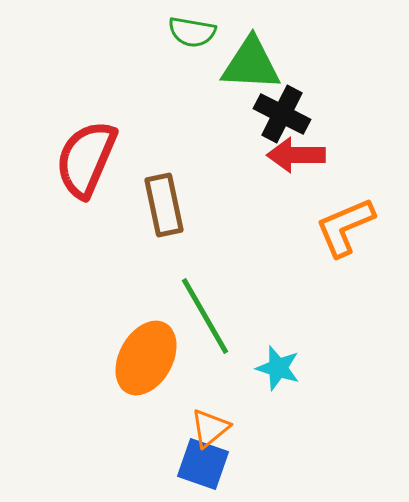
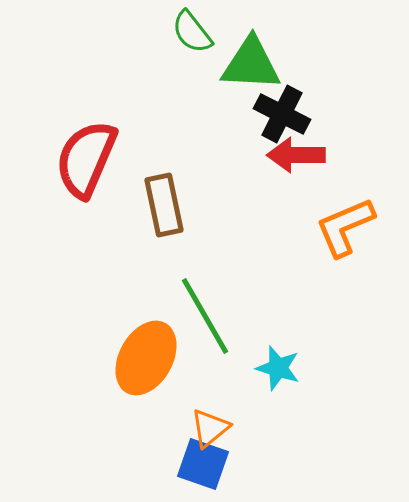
green semicircle: rotated 42 degrees clockwise
